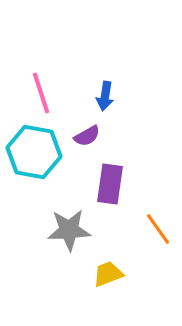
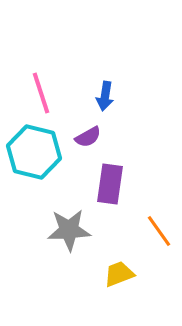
purple semicircle: moved 1 px right, 1 px down
cyan hexagon: rotated 4 degrees clockwise
orange line: moved 1 px right, 2 px down
yellow trapezoid: moved 11 px right
